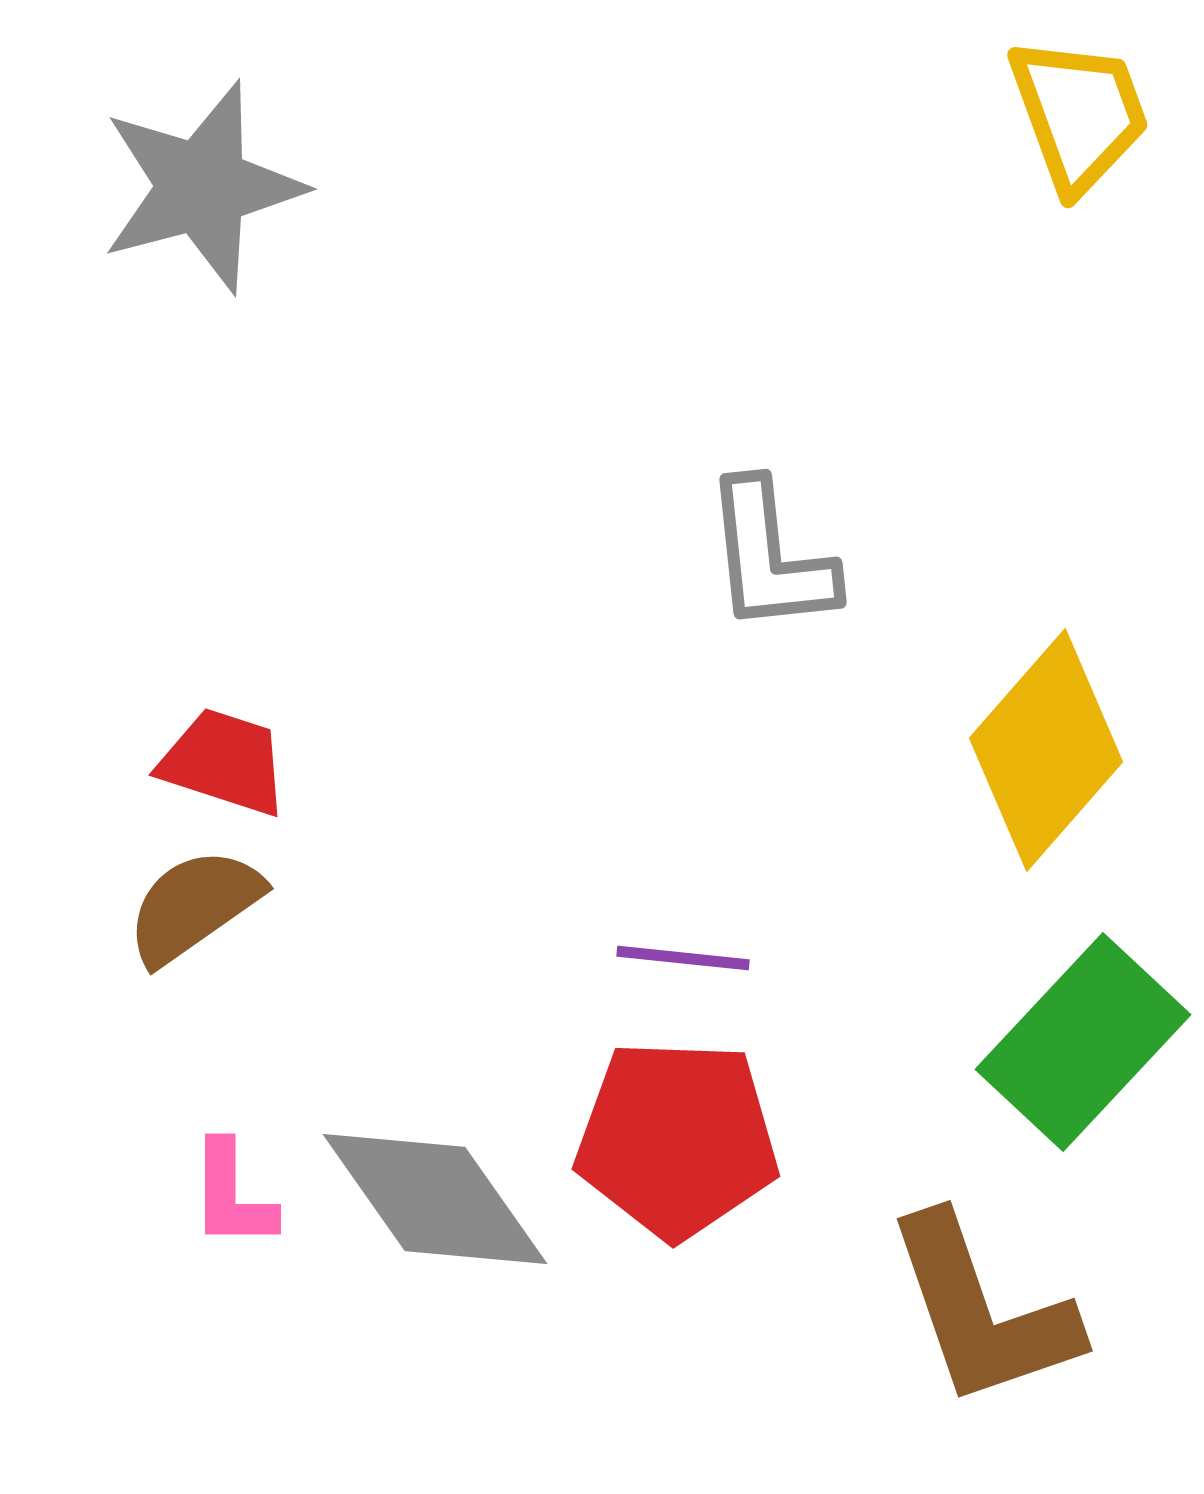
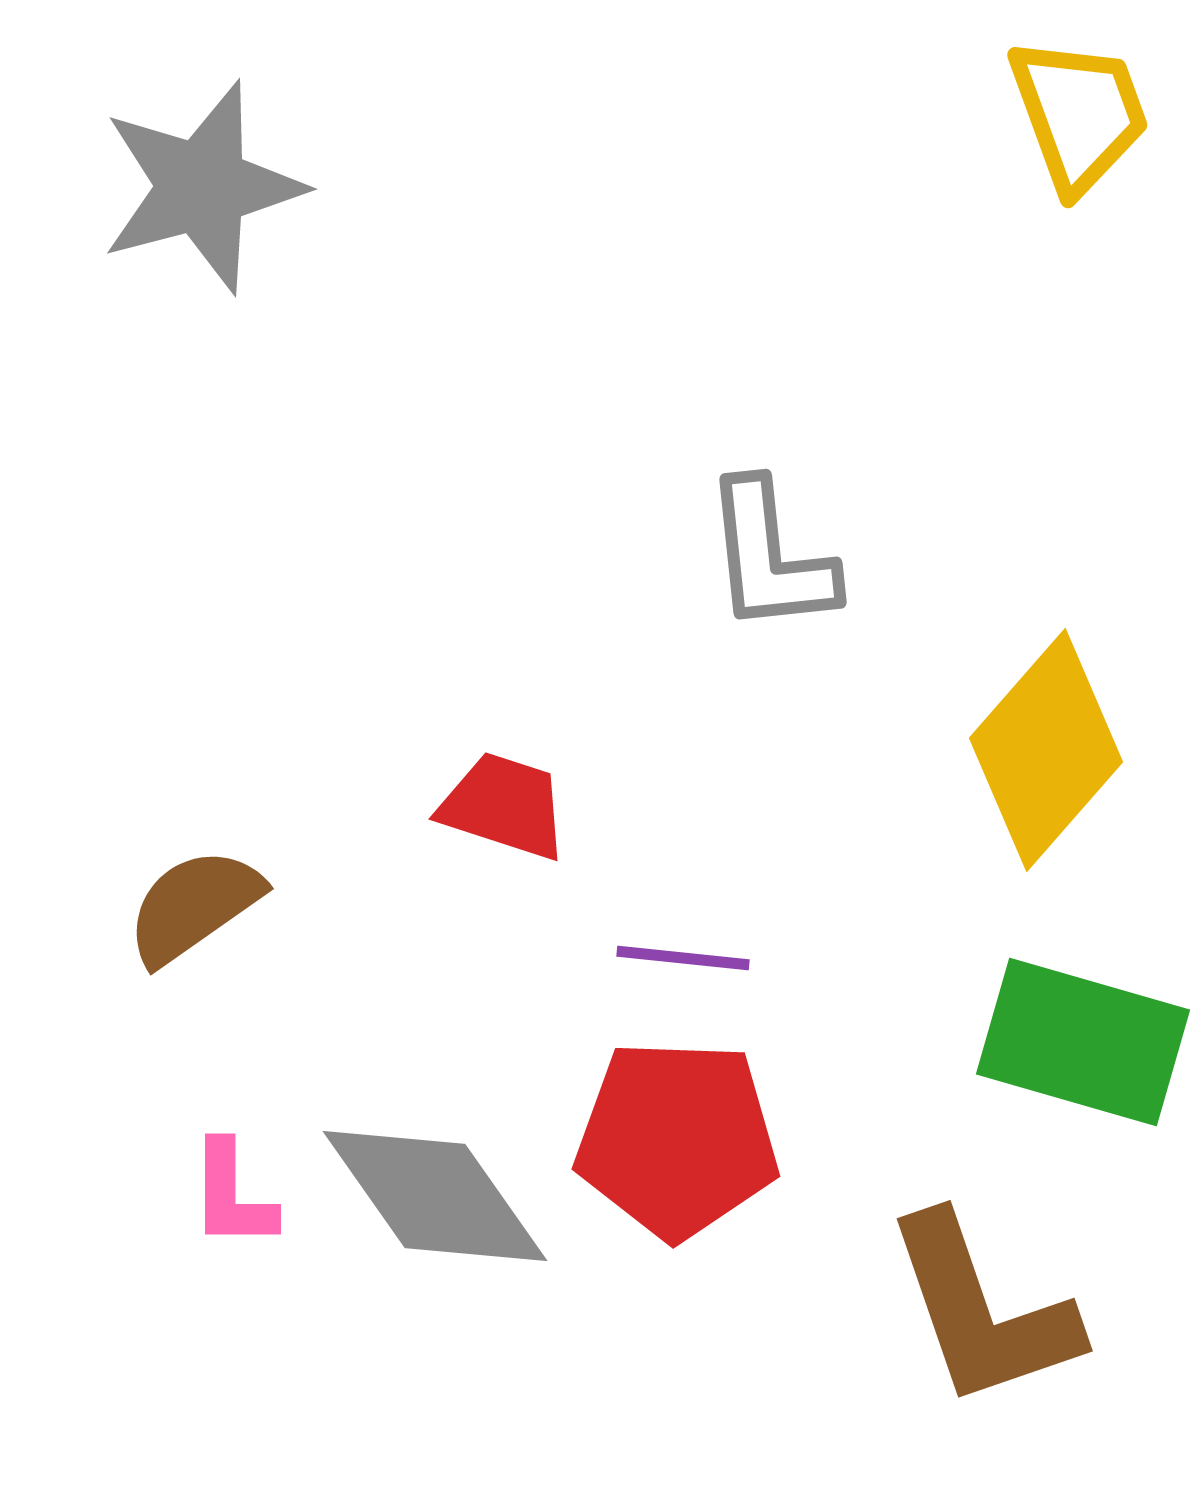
red trapezoid: moved 280 px right, 44 px down
green rectangle: rotated 63 degrees clockwise
gray diamond: moved 3 px up
